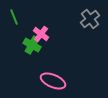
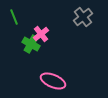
gray cross: moved 7 px left, 2 px up
pink cross: rotated 14 degrees clockwise
green cross: moved 1 px left, 1 px up
